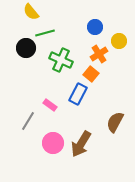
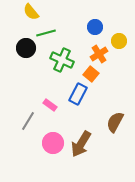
green line: moved 1 px right
green cross: moved 1 px right
